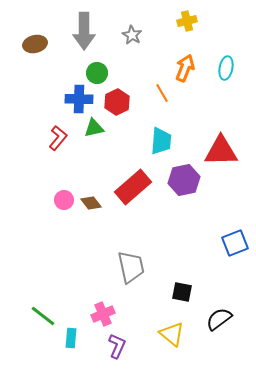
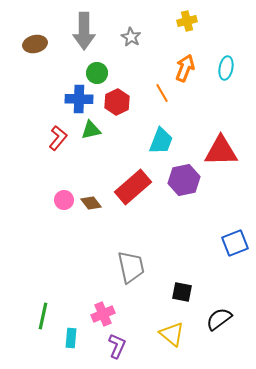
gray star: moved 1 px left, 2 px down
green triangle: moved 3 px left, 2 px down
cyan trapezoid: rotated 16 degrees clockwise
green line: rotated 64 degrees clockwise
